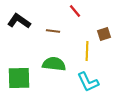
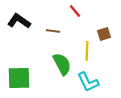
green semicircle: moved 8 px right; rotated 55 degrees clockwise
